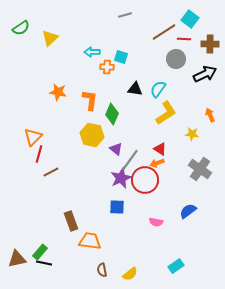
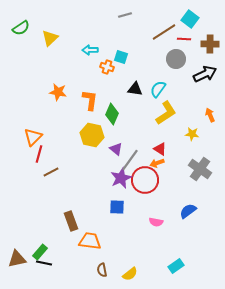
cyan arrow at (92, 52): moved 2 px left, 2 px up
orange cross at (107, 67): rotated 16 degrees clockwise
